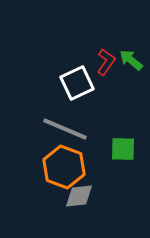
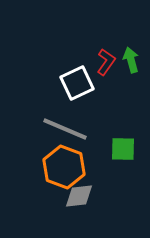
green arrow: rotated 35 degrees clockwise
